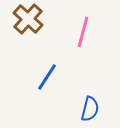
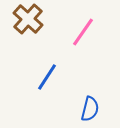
pink line: rotated 20 degrees clockwise
